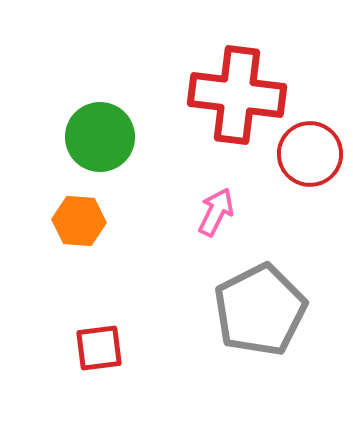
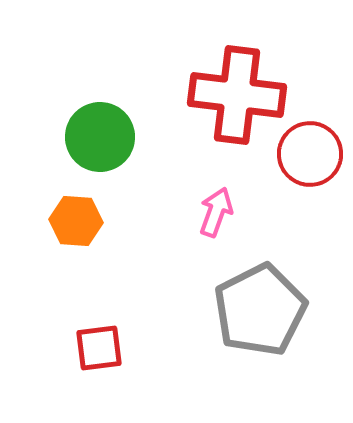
pink arrow: rotated 6 degrees counterclockwise
orange hexagon: moved 3 px left
